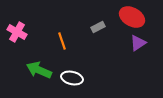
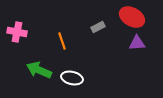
pink cross: rotated 18 degrees counterclockwise
purple triangle: moved 1 px left; rotated 30 degrees clockwise
